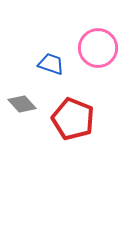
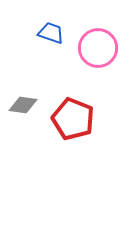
blue trapezoid: moved 31 px up
gray diamond: moved 1 px right, 1 px down; rotated 40 degrees counterclockwise
